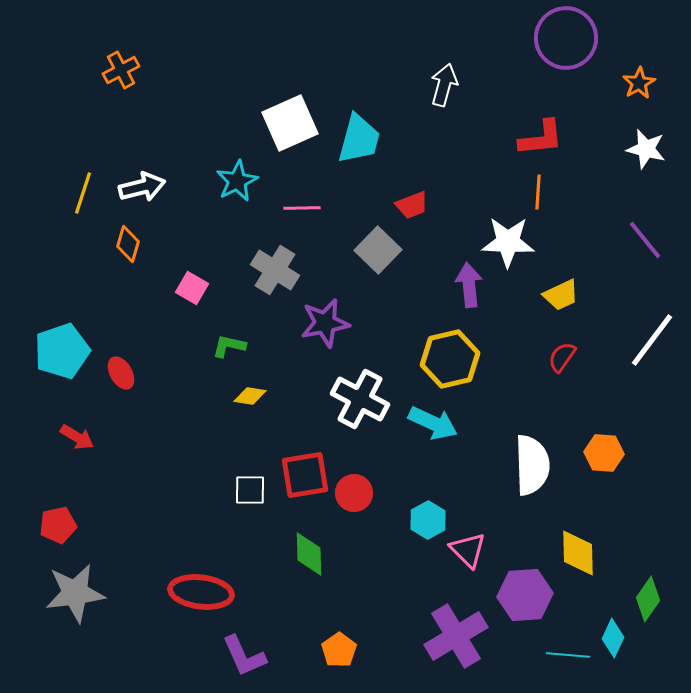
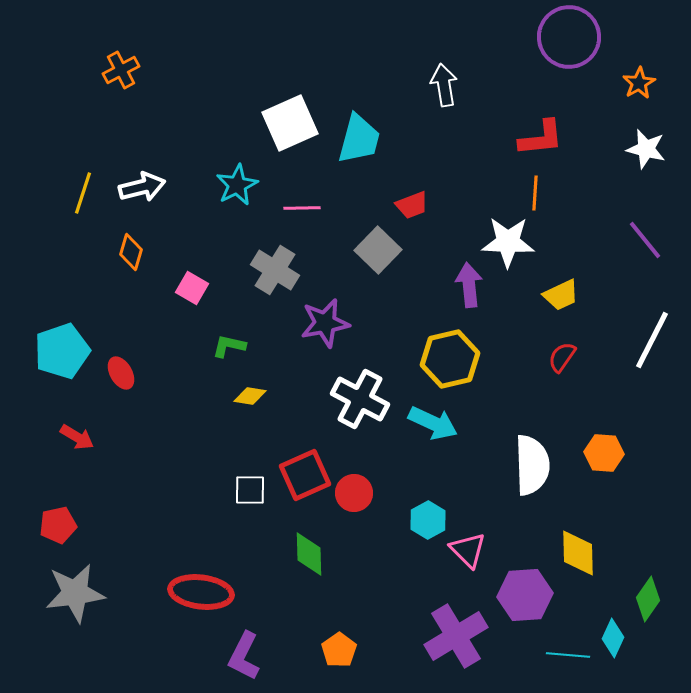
purple circle at (566, 38): moved 3 px right, 1 px up
white arrow at (444, 85): rotated 24 degrees counterclockwise
cyan star at (237, 181): moved 4 px down
orange line at (538, 192): moved 3 px left, 1 px down
orange diamond at (128, 244): moved 3 px right, 8 px down
white line at (652, 340): rotated 10 degrees counterclockwise
red square at (305, 475): rotated 15 degrees counterclockwise
purple L-shape at (244, 656): rotated 51 degrees clockwise
